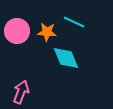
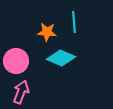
cyan line: rotated 60 degrees clockwise
pink circle: moved 1 px left, 30 px down
cyan diamond: moved 5 px left; rotated 44 degrees counterclockwise
